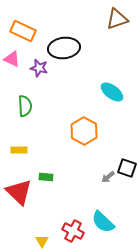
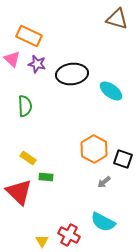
brown triangle: rotated 35 degrees clockwise
orange rectangle: moved 6 px right, 5 px down
black ellipse: moved 8 px right, 26 px down
pink triangle: rotated 18 degrees clockwise
purple star: moved 2 px left, 4 px up
cyan ellipse: moved 1 px left, 1 px up
orange hexagon: moved 10 px right, 18 px down
yellow rectangle: moved 9 px right, 8 px down; rotated 35 degrees clockwise
black square: moved 4 px left, 9 px up
gray arrow: moved 4 px left, 5 px down
cyan semicircle: rotated 15 degrees counterclockwise
red cross: moved 4 px left, 4 px down
